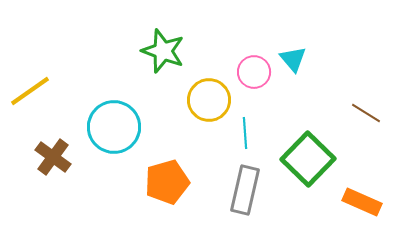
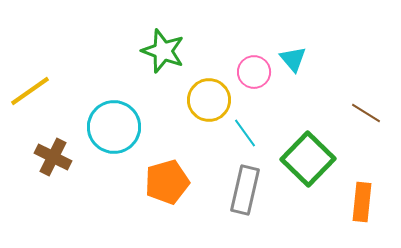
cyan line: rotated 32 degrees counterclockwise
brown cross: rotated 9 degrees counterclockwise
orange rectangle: rotated 72 degrees clockwise
